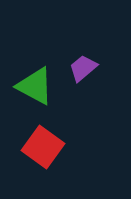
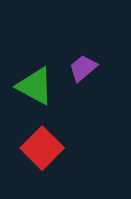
red square: moved 1 px left, 1 px down; rotated 9 degrees clockwise
